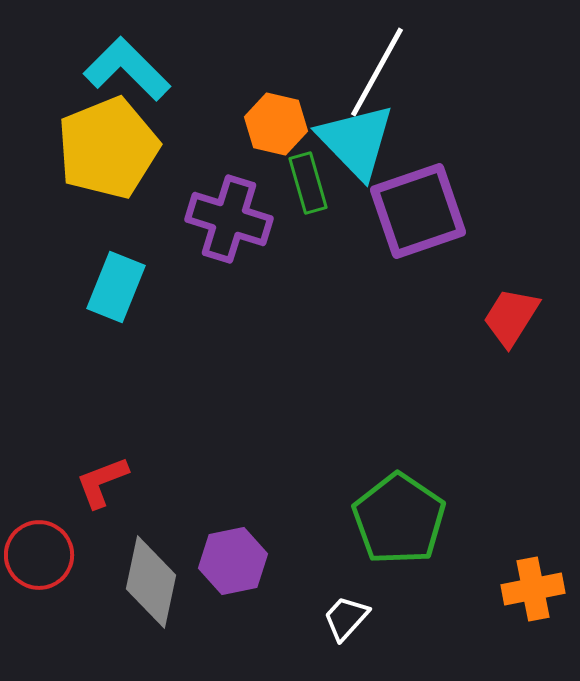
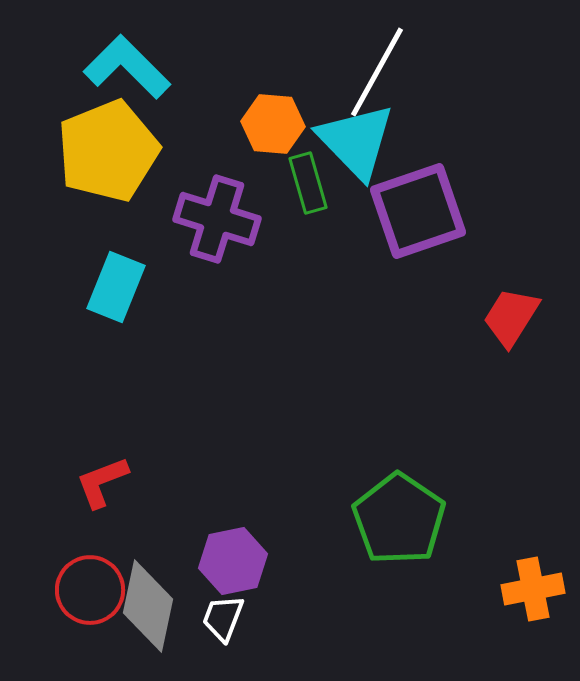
cyan L-shape: moved 2 px up
orange hexagon: moved 3 px left; rotated 8 degrees counterclockwise
yellow pentagon: moved 3 px down
purple cross: moved 12 px left
red circle: moved 51 px right, 35 px down
gray diamond: moved 3 px left, 24 px down
white trapezoid: moved 123 px left; rotated 21 degrees counterclockwise
